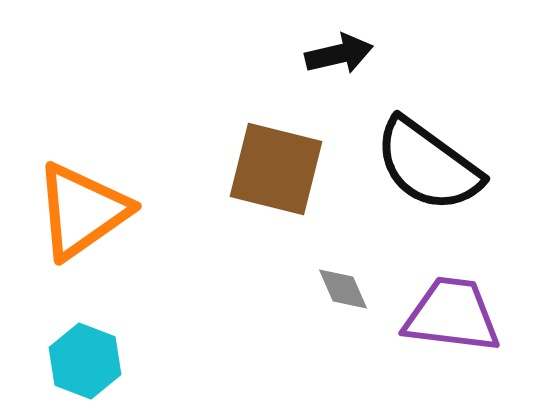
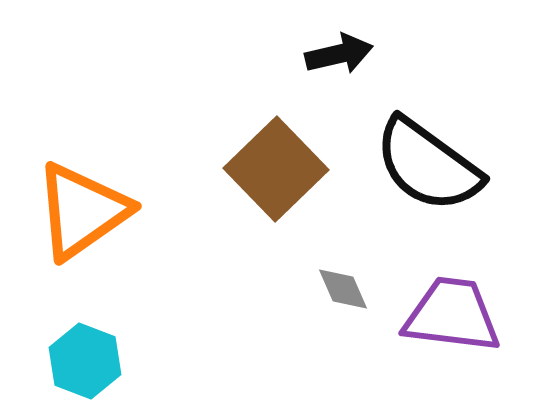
brown square: rotated 32 degrees clockwise
